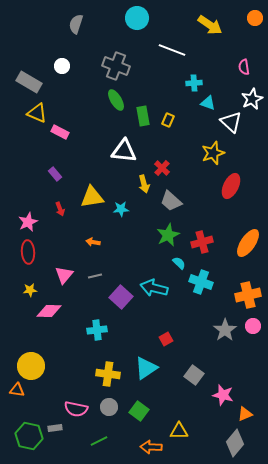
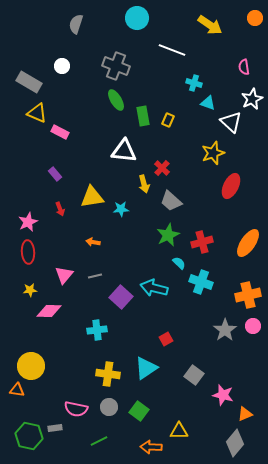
cyan cross at (194, 83): rotated 21 degrees clockwise
